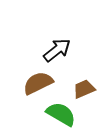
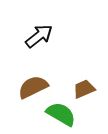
black arrow: moved 18 px left, 14 px up
brown semicircle: moved 5 px left, 4 px down
